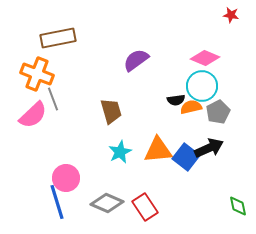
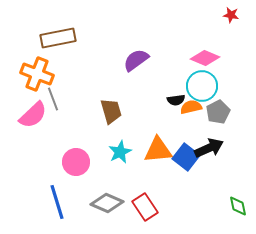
pink circle: moved 10 px right, 16 px up
